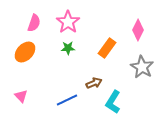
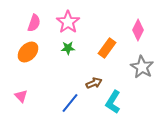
orange ellipse: moved 3 px right
blue line: moved 3 px right, 3 px down; rotated 25 degrees counterclockwise
